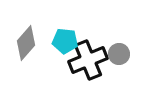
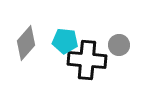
gray circle: moved 9 px up
black cross: moved 1 px left; rotated 27 degrees clockwise
